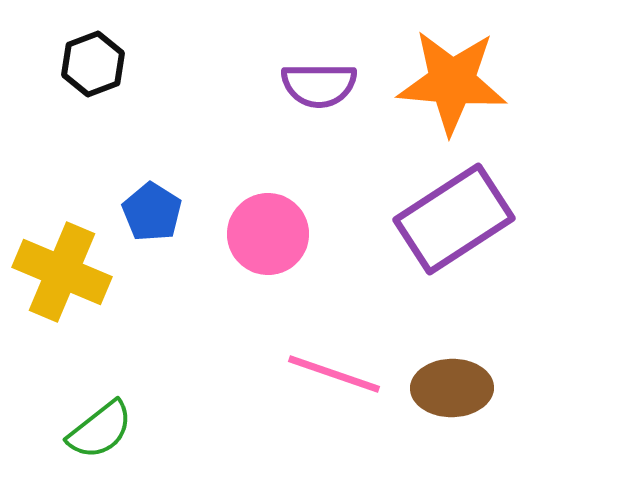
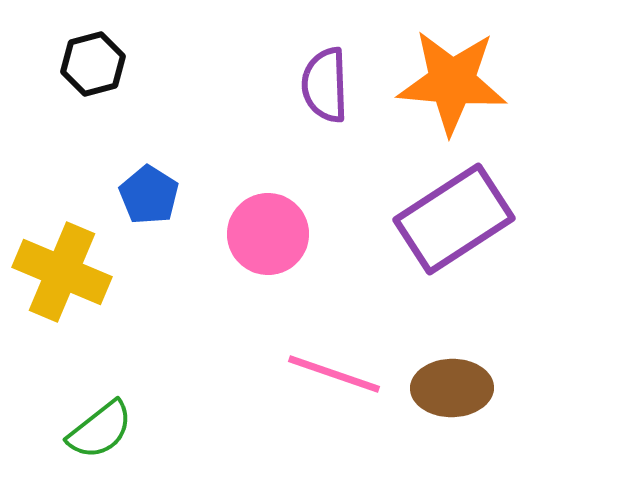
black hexagon: rotated 6 degrees clockwise
purple semicircle: moved 6 px right; rotated 88 degrees clockwise
blue pentagon: moved 3 px left, 17 px up
